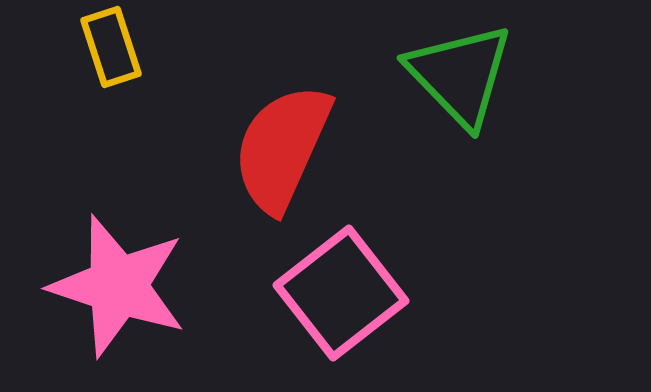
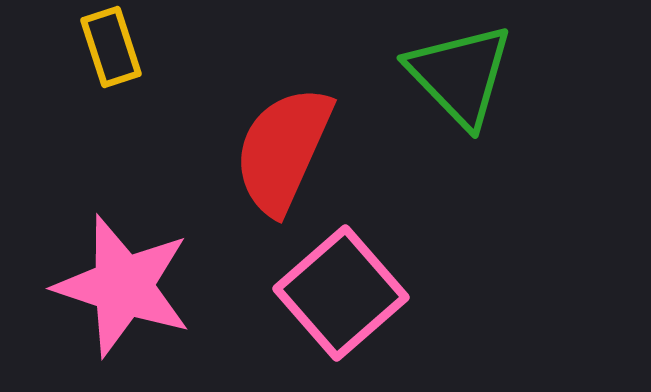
red semicircle: moved 1 px right, 2 px down
pink star: moved 5 px right
pink square: rotated 3 degrees counterclockwise
